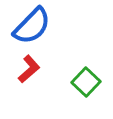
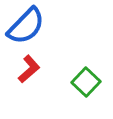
blue semicircle: moved 6 px left
